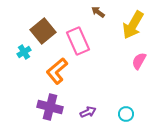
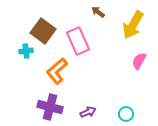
brown square: rotated 15 degrees counterclockwise
cyan cross: moved 2 px right, 1 px up; rotated 24 degrees clockwise
